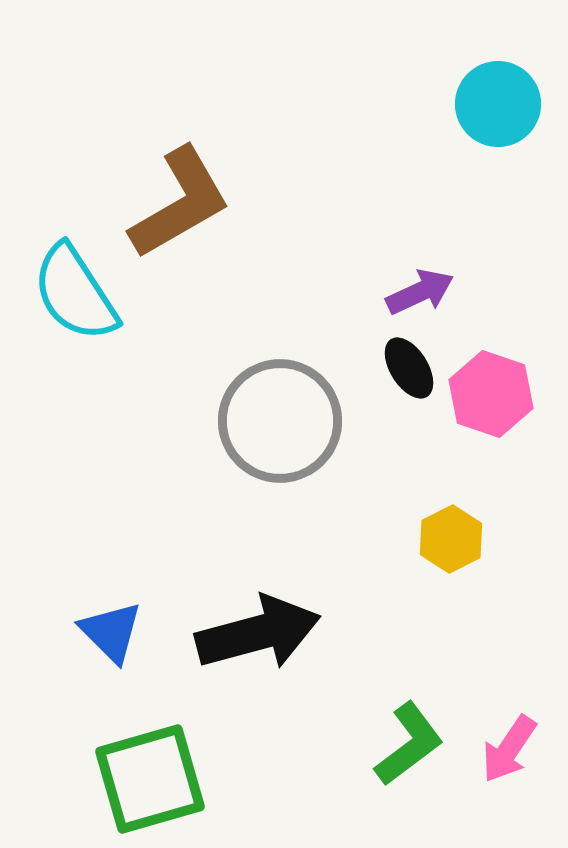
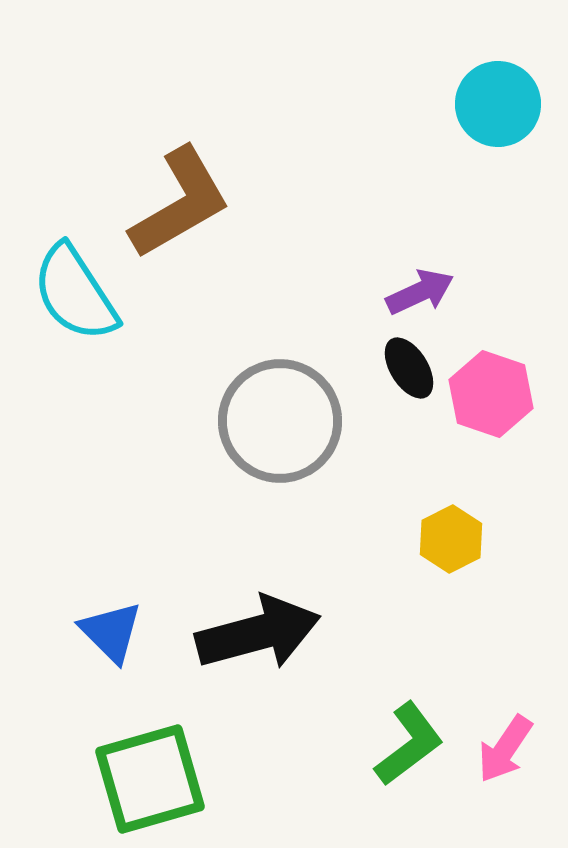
pink arrow: moved 4 px left
